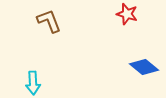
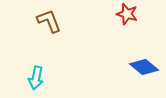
cyan arrow: moved 3 px right, 5 px up; rotated 15 degrees clockwise
